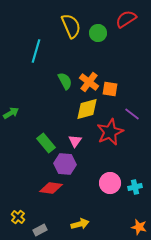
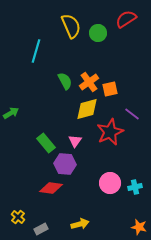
orange cross: rotated 18 degrees clockwise
orange square: rotated 21 degrees counterclockwise
gray rectangle: moved 1 px right, 1 px up
